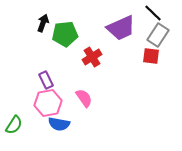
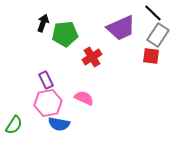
pink semicircle: rotated 30 degrees counterclockwise
